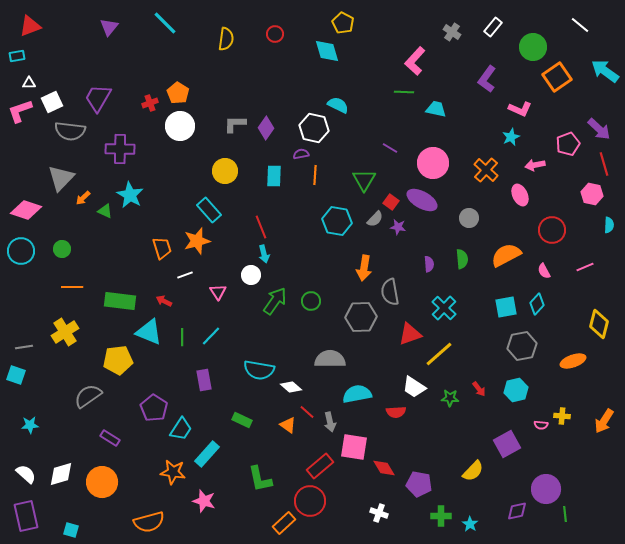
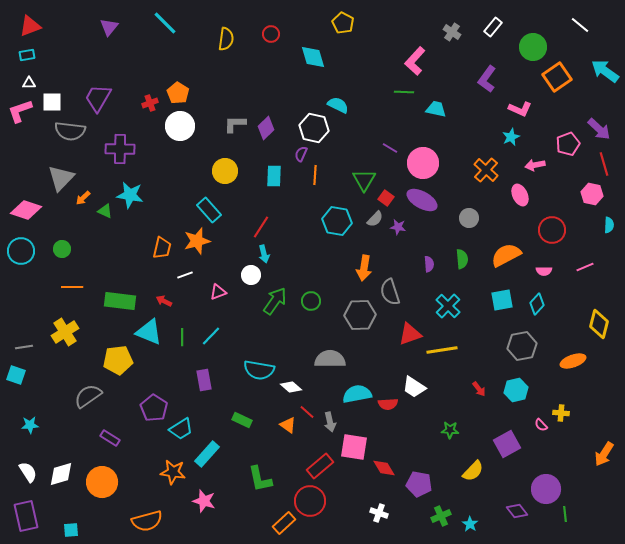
red circle at (275, 34): moved 4 px left
cyan diamond at (327, 51): moved 14 px left, 6 px down
cyan rectangle at (17, 56): moved 10 px right, 1 px up
white square at (52, 102): rotated 25 degrees clockwise
purple diamond at (266, 128): rotated 10 degrees clockwise
purple semicircle at (301, 154): rotated 56 degrees counterclockwise
pink circle at (433, 163): moved 10 px left
cyan star at (130, 195): rotated 20 degrees counterclockwise
red square at (391, 202): moved 5 px left, 4 px up
red line at (261, 227): rotated 55 degrees clockwise
orange trapezoid at (162, 248): rotated 30 degrees clockwise
pink semicircle at (544, 271): rotated 63 degrees counterclockwise
pink triangle at (218, 292): rotated 42 degrees clockwise
gray semicircle at (390, 292): rotated 8 degrees counterclockwise
cyan square at (506, 307): moved 4 px left, 7 px up
cyan cross at (444, 308): moved 4 px right, 2 px up
gray hexagon at (361, 317): moved 1 px left, 2 px up
yellow line at (439, 354): moved 3 px right, 4 px up; rotated 32 degrees clockwise
green star at (450, 398): moved 32 px down
red semicircle at (396, 412): moved 8 px left, 8 px up
yellow cross at (562, 416): moved 1 px left, 3 px up
orange arrow at (604, 421): moved 33 px down
pink semicircle at (541, 425): rotated 40 degrees clockwise
cyan trapezoid at (181, 429): rotated 25 degrees clockwise
white semicircle at (26, 474): moved 2 px right, 2 px up; rotated 15 degrees clockwise
purple diamond at (517, 511): rotated 65 degrees clockwise
green cross at (441, 516): rotated 24 degrees counterclockwise
orange semicircle at (149, 522): moved 2 px left, 1 px up
cyan square at (71, 530): rotated 21 degrees counterclockwise
